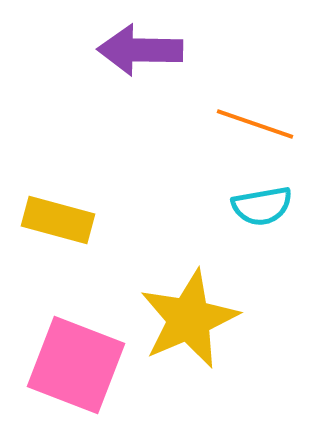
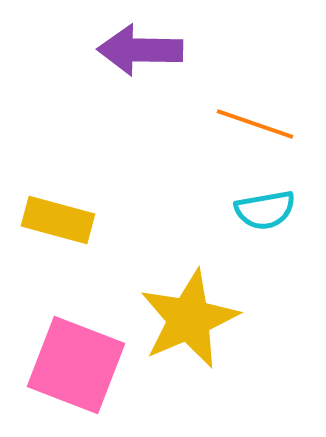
cyan semicircle: moved 3 px right, 4 px down
